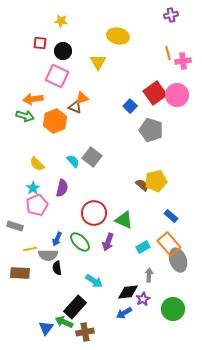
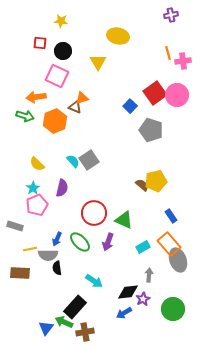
orange arrow at (33, 99): moved 3 px right, 2 px up
gray square at (92, 157): moved 3 px left, 3 px down; rotated 18 degrees clockwise
blue rectangle at (171, 216): rotated 16 degrees clockwise
